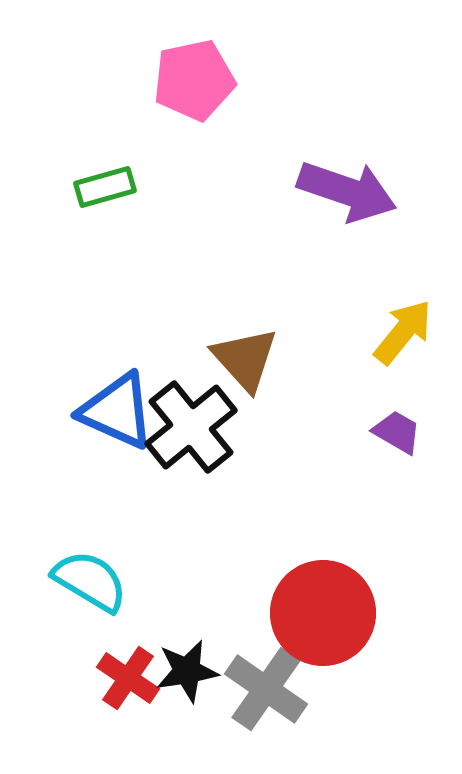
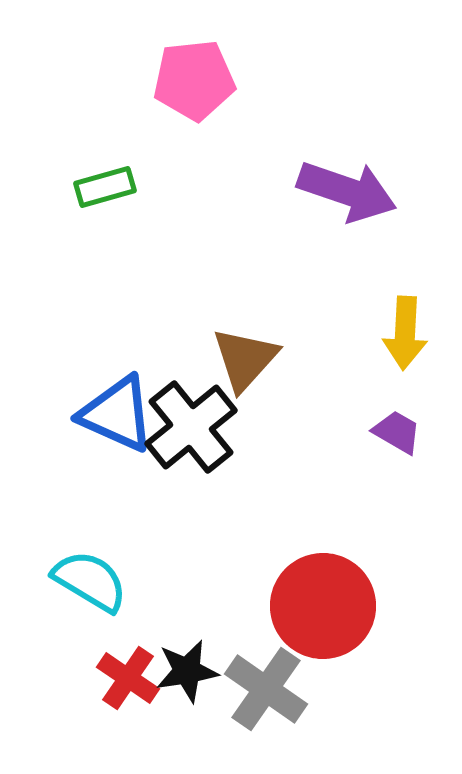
pink pentagon: rotated 6 degrees clockwise
yellow arrow: moved 2 px right, 1 px down; rotated 144 degrees clockwise
brown triangle: rotated 24 degrees clockwise
blue triangle: moved 3 px down
red circle: moved 7 px up
